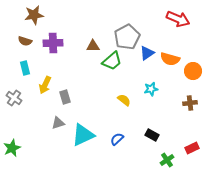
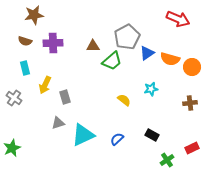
orange circle: moved 1 px left, 4 px up
